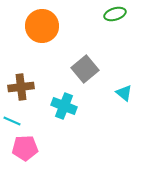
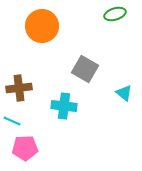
gray square: rotated 20 degrees counterclockwise
brown cross: moved 2 px left, 1 px down
cyan cross: rotated 15 degrees counterclockwise
